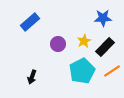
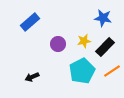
blue star: rotated 12 degrees clockwise
yellow star: rotated 16 degrees clockwise
black arrow: rotated 48 degrees clockwise
